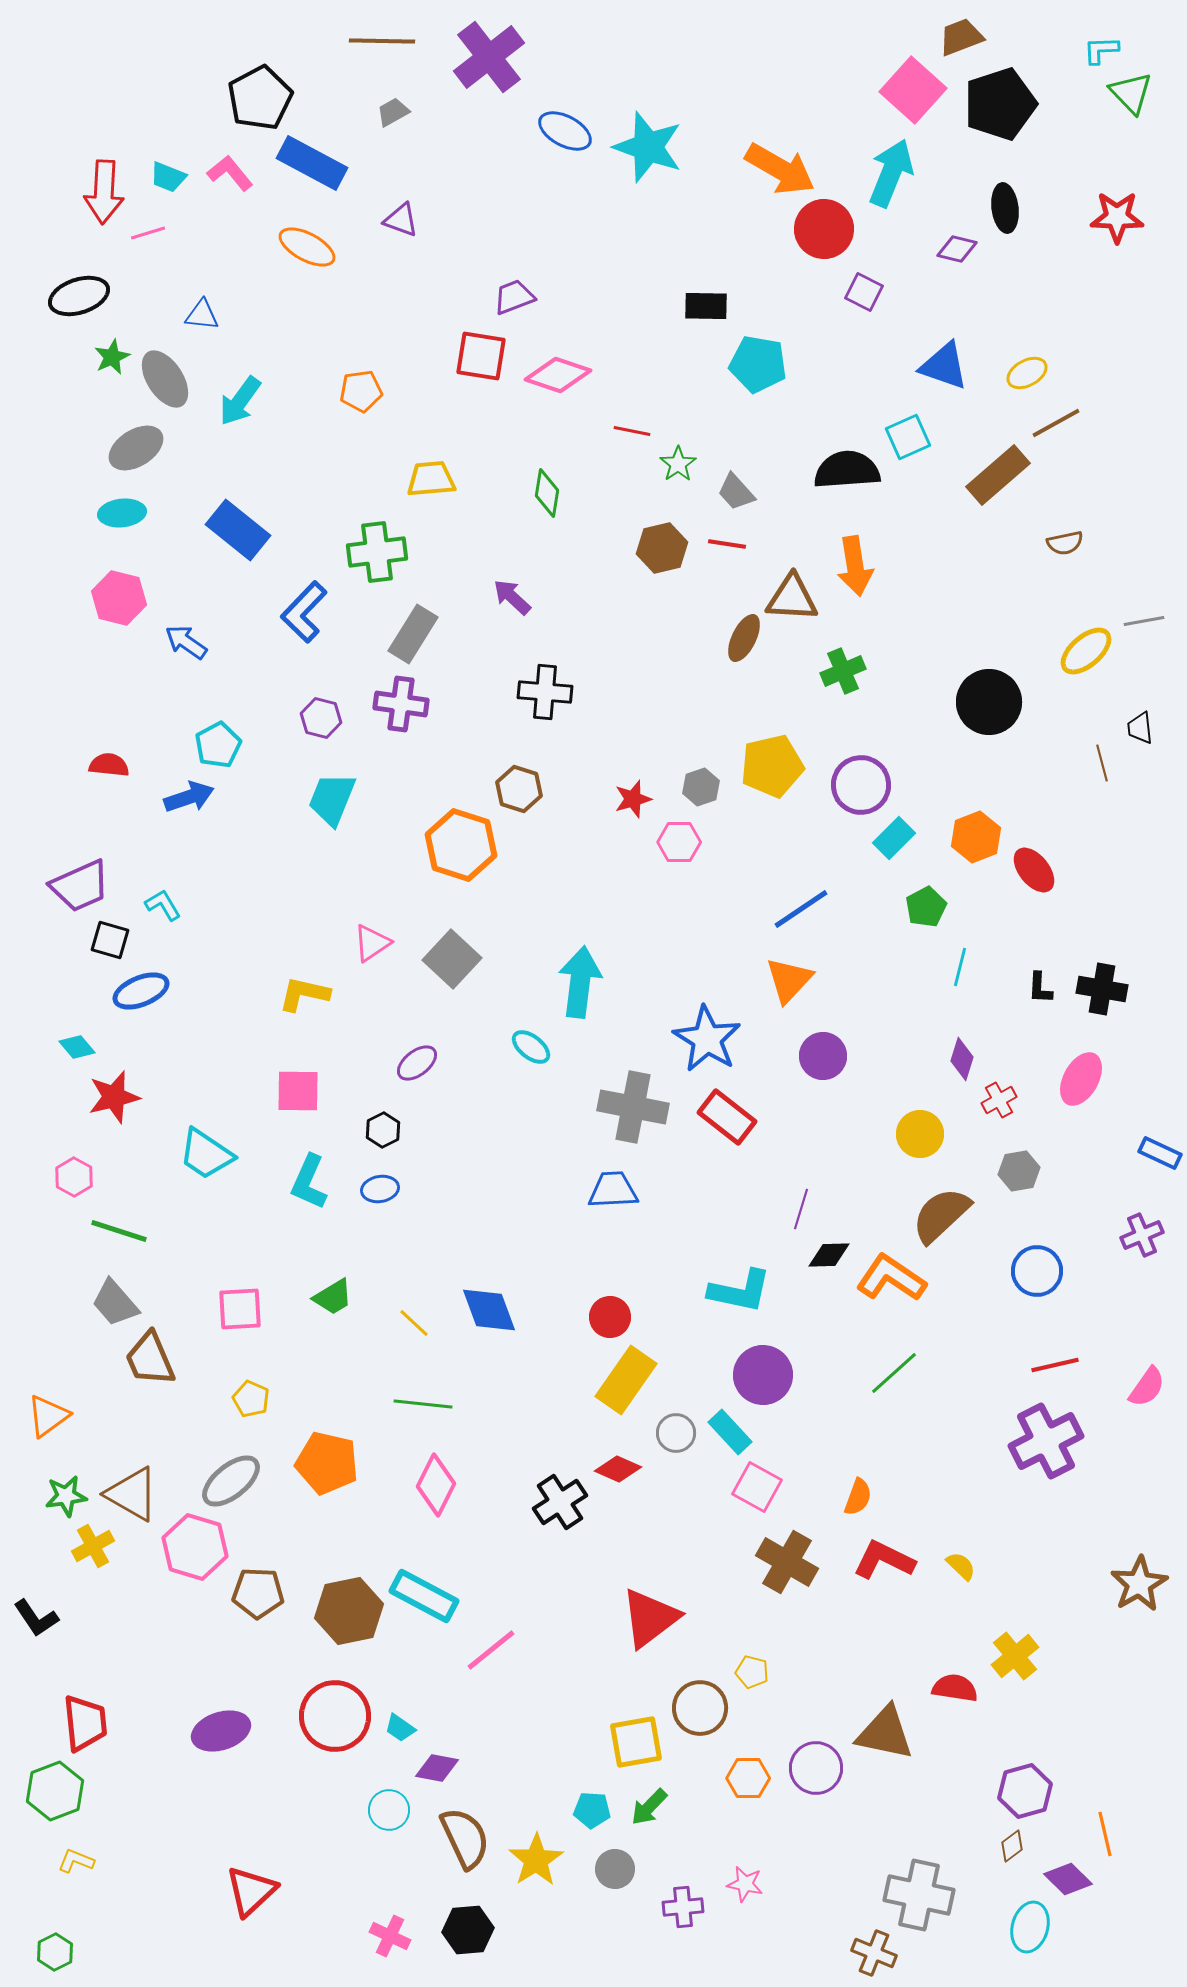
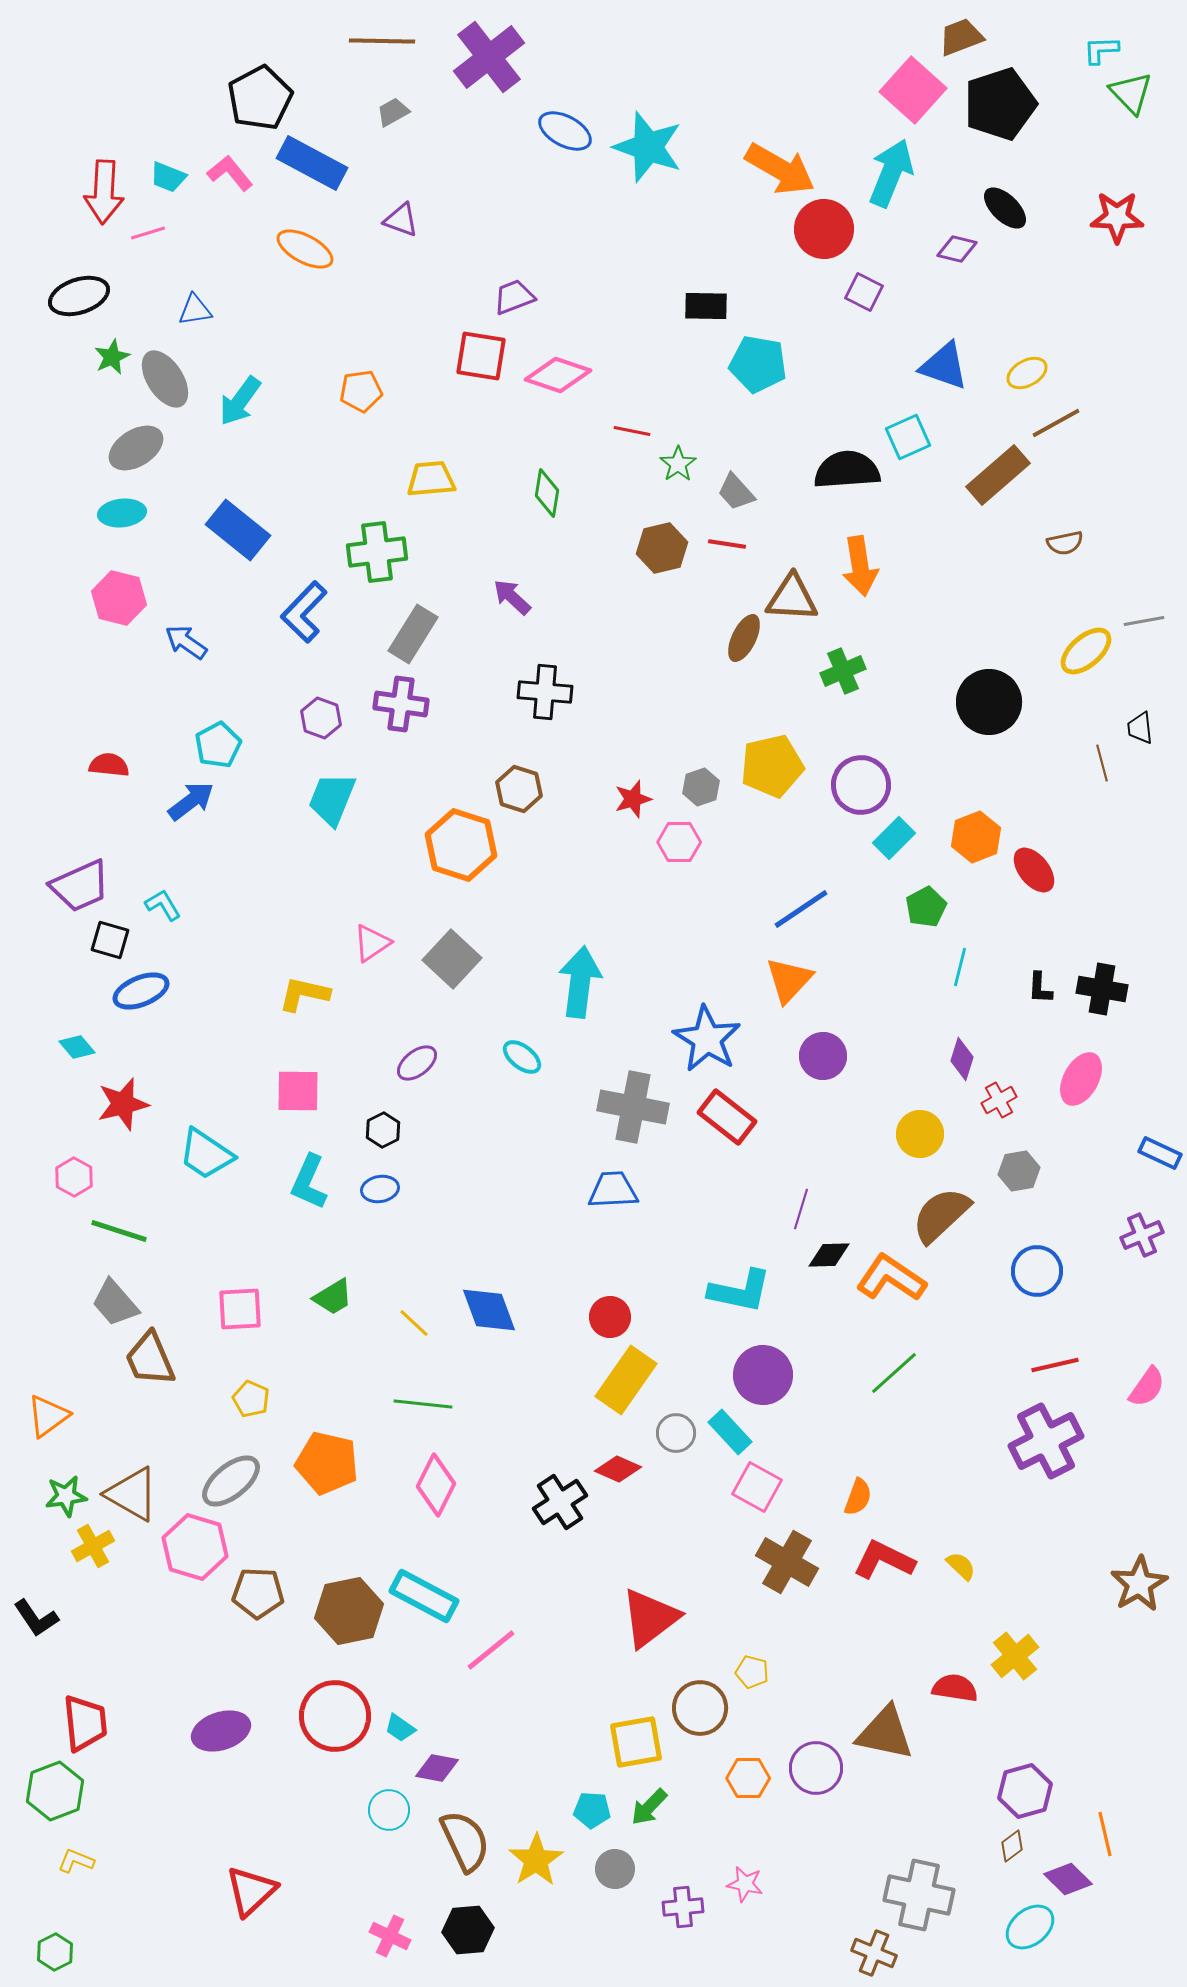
black ellipse at (1005, 208): rotated 39 degrees counterclockwise
orange ellipse at (307, 247): moved 2 px left, 2 px down
blue triangle at (202, 315): moved 7 px left, 5 px up; rotated 15 degrees counterclockwise
orange arrow at (855, 566): moved 5 px right
purple hexagon at (321, 718): rotated 6 degrees clockwise
blue arrow at (189, 797): moved 2 px right, 4 px down; rotated 18 degrees counterclockwise
cyan ellipse at (531, 1047): moved 9 px left, 10 px down
red star at (114, 1097): moved 9 px right, 7 px down
brown semicircle at (465, 1838): moved 3 px down
cyan ellipse at (1030, 1927): rotated 36 degrees clockwise
